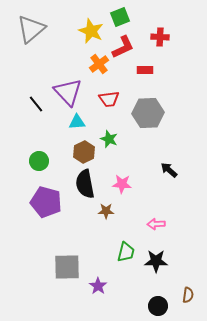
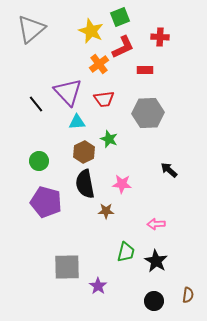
red trapezoid: moved 5 px left
black star: rotated 30 degrees clockwise
black circle: moved 4 px left, 5 px up
